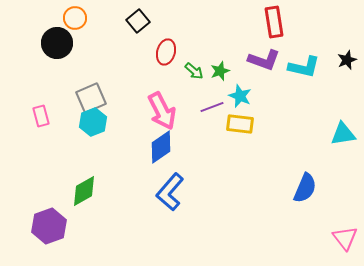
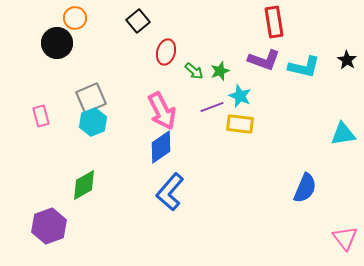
black star: rotated 18 degrees counterclockwise
green diamond: moved 6 px up
